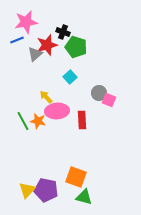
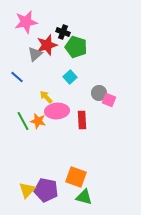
blue line: moved 37 px down; rotated 64 degrees clockwise
